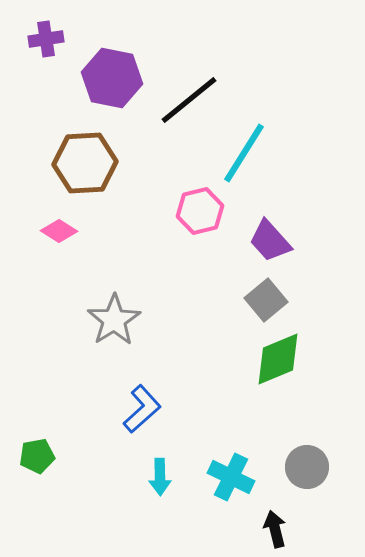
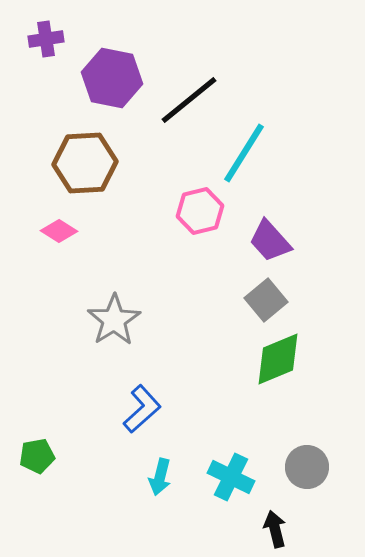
cyan arrow: rotated 15 degrees clockwise
